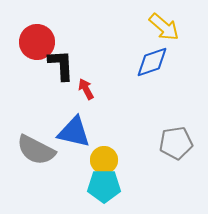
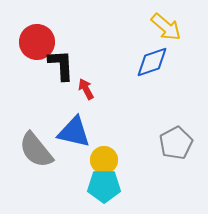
yellow arrow: moved 2 px right
gray pentagon: rotated 20 degrees counterclockwise
gray semicircle: rotated 24 degrees clockwise
